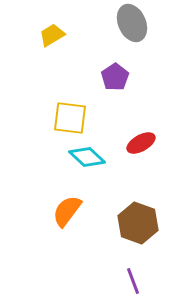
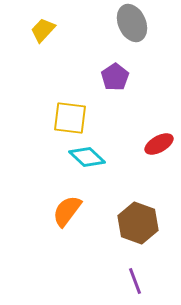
yellow trapezoid: moved 9 px left, 5 px up; rotated 16 degrees counterclockwise
red ellipse: moved 18 px right, 1 px down
purple line: moved 2 px right
